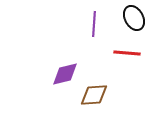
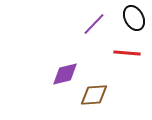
purple line: rotated 40 degrees clockwise
